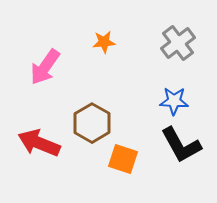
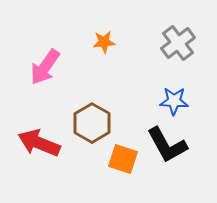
black L-shape: moved 14 px left
